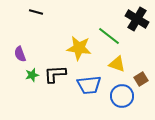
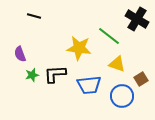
black line: moved 2 px left, 4 px down
